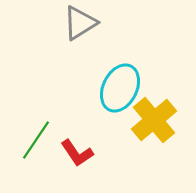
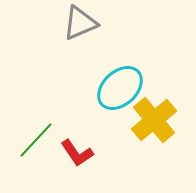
gray triangle: rotated 9 degrees clockwise
cyan ellipse: rotated 21 degrees clockwise
green line: rotated 9 degrees clockwise
